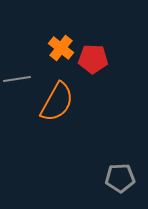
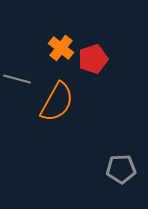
red pentagon: rotated 20 degrees counterclockwise
gray line: rotated 24 degrees clockwise
gray pentagon: moved 1 px right, 9 px up
